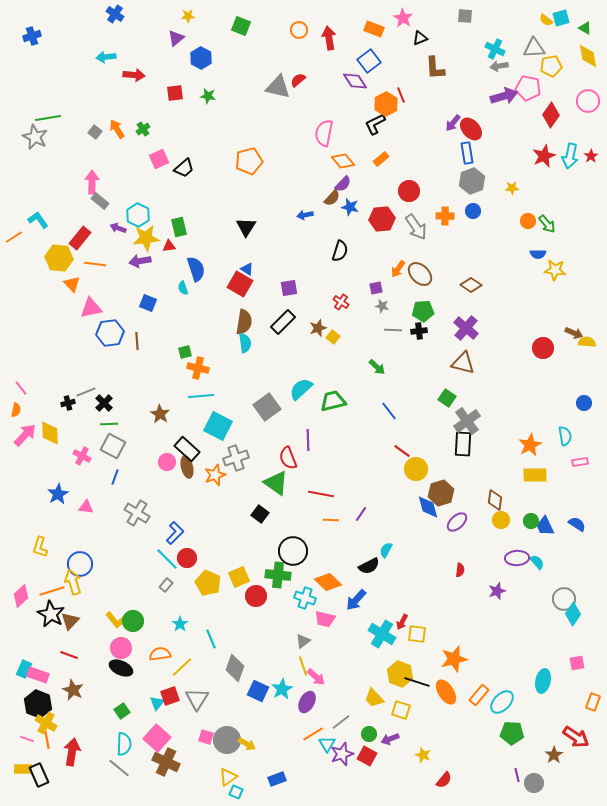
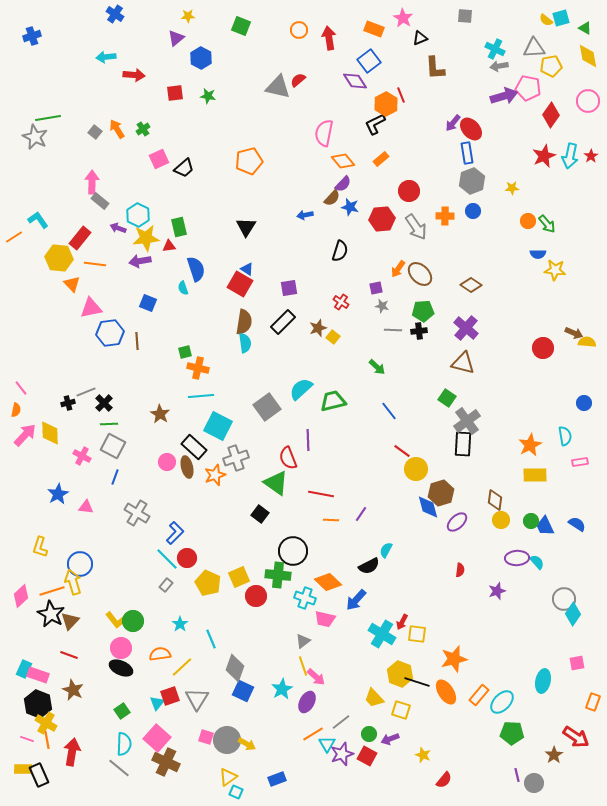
black rectangle at (187, 449): moved 7 px right, 2 px up
blue square at (258, 691): moved 15 px left
